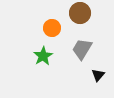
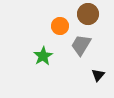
brown circle: moved 8 px right, 1 px down
orange circle: moved 8 px right, 2 px up
gray trapezoid: moved 1 px left, 4 px up
